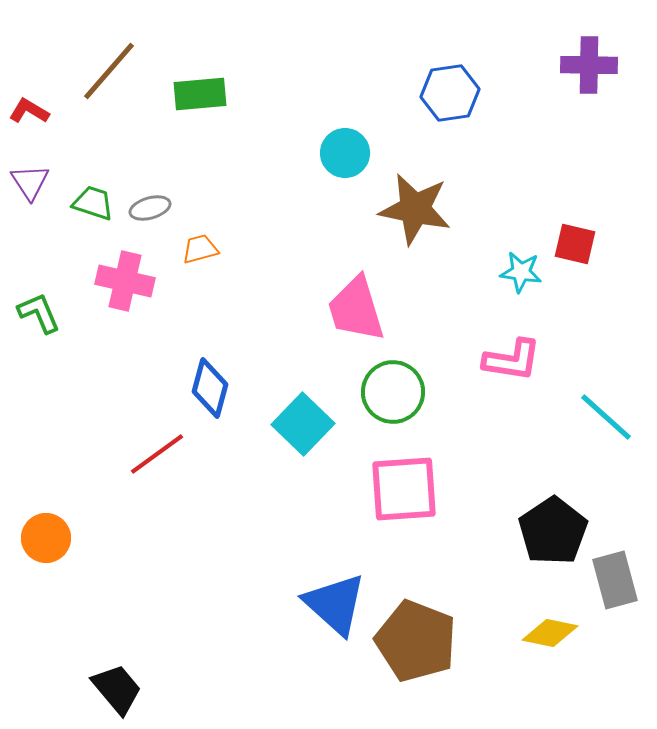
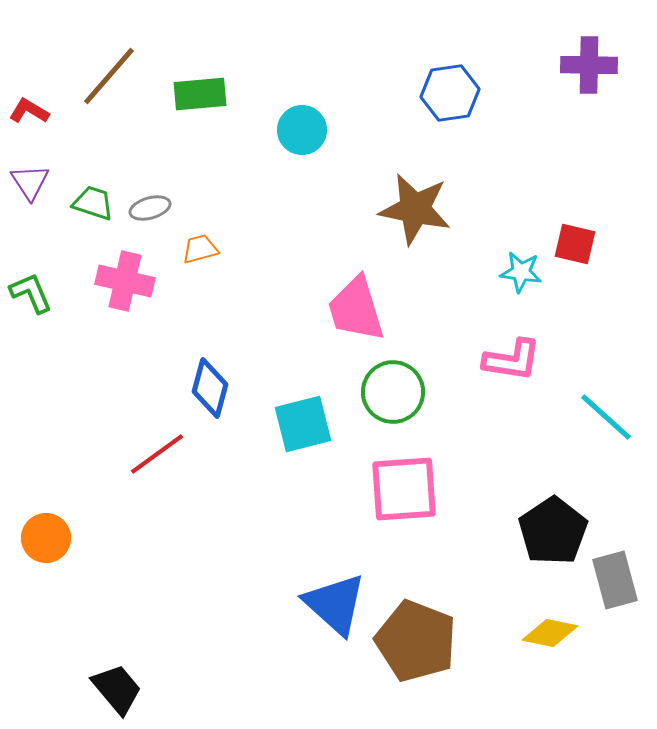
brown line: moved 5 px down
cyan circle: moved 43 px left, 23 px up
green L-shape: moved 8 px left, 20 px up
cyan square: rotated 32 degrees clockwise
